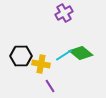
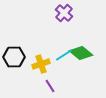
purple cross: rotated 18 degrees counterclockwise
black hexagon: moved 7 px left, 1 px down
yellow cross: rotated 30 degrees counterclockwise
